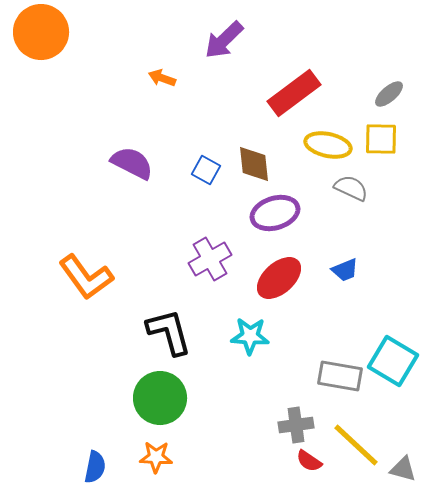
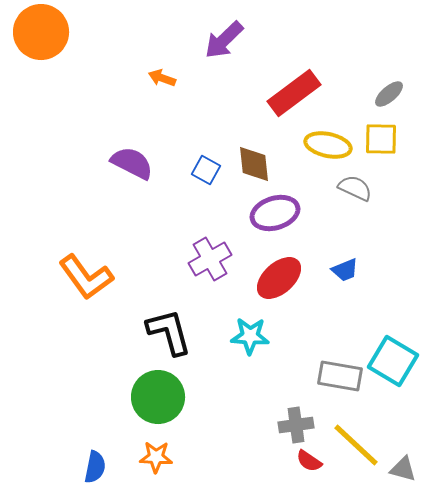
gray semicircle: moved 4 px right
green circle: moved 2 px left, 1 px up
